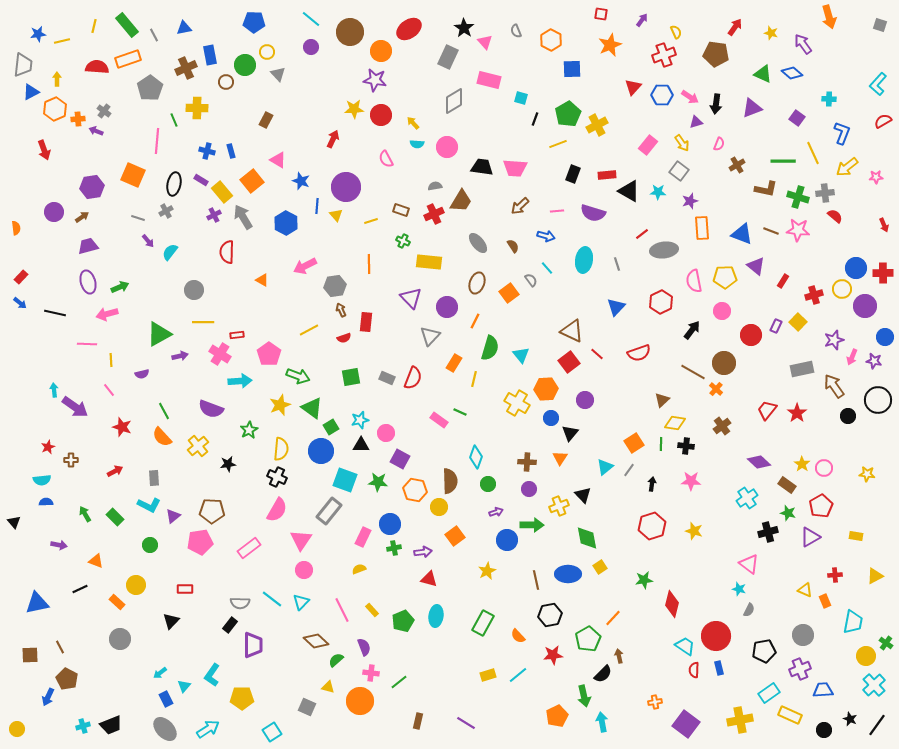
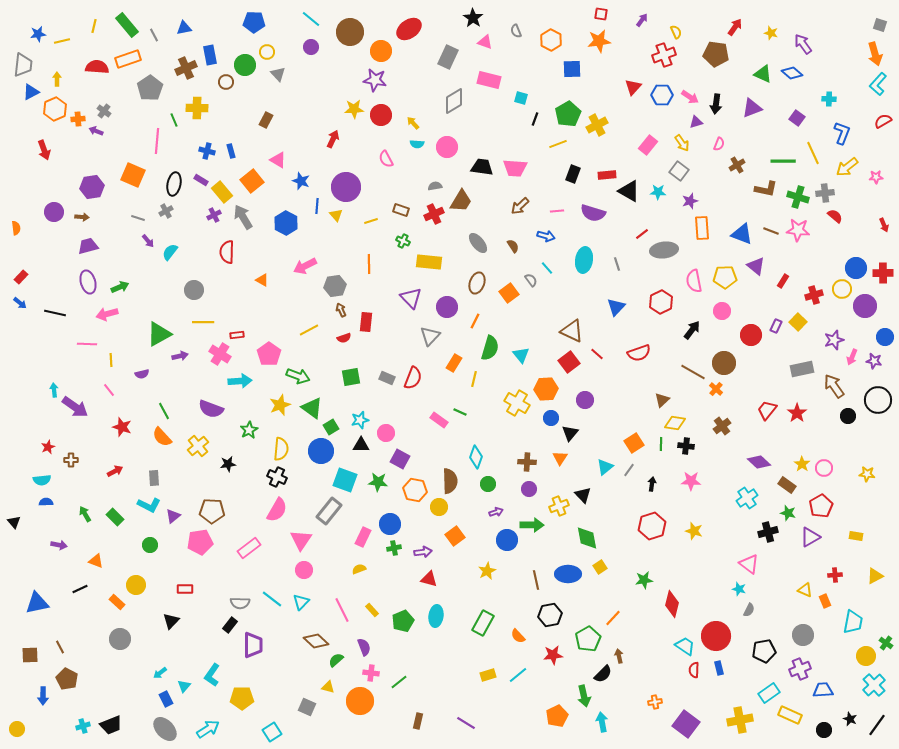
orange arrow at (829, 17): moved 46 px right, 37 px down
black star at (464, 28): moved 9 px right, 10 px up
pink triangle at (485, 42): rotated 28 degrees counterclockwise
orange star at (610, 45): moved 11 px left, 4 px up; rotated 15 degrees clockwise
brown arrow at (82, 217): rotated 40 degrees clockwise
blue arrow at (48, 697): moved 5 px left, 1 px up; rotated 24 degrees counterclockwise
